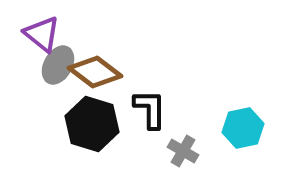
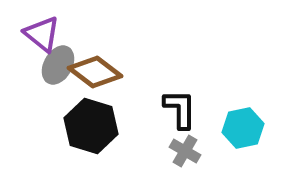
black L-shape: moved 30 px right
black hexagon: moved 1 px left, 2 px down
gray cross: moved 2 px right
